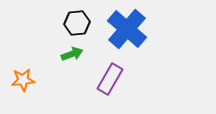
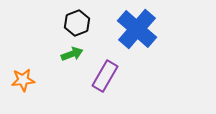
black hexagon: rotated 15 degrees counterclockwise
blue cross: moved 10 px right
purple rectangle: moved 5 px left, 3 px up
